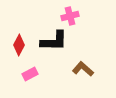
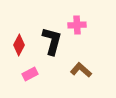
pink cross: moved 7 px right, 9 px down; rotated 12 degrees clockwise
black L-shape: moved 2 px left; rotated 76 degrees counterclockwise
brown L-shape: moved 2 px left, 1 px down
